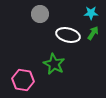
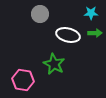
green arrow: moved 2 px right; rotated 56 degrees clockwise
